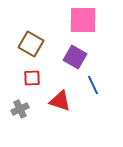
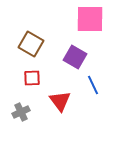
pink square: moved 7 px right, 1 px up
red triangle: rotated 35 degrees clockwise
gray cross: moved 1 px right, 3 px down
